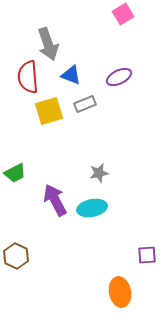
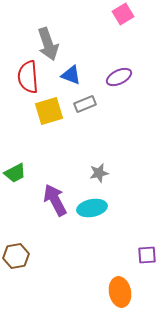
brown hexagon: rotated 25 degrees clockwise
